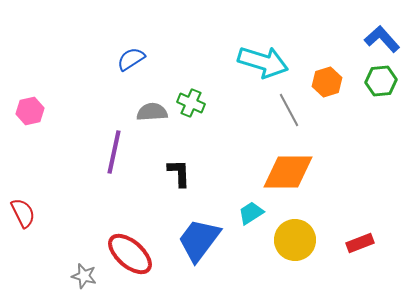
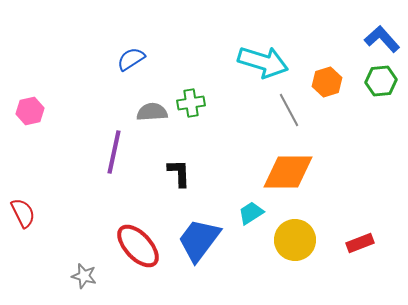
green cross: rotated 32 degrees counterclockwise
red ellipse: moved 8 px right, 8 px up; rotated 6 degrees clockwise
